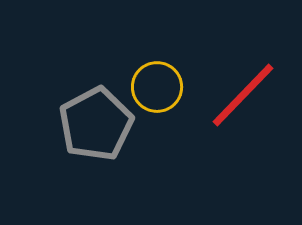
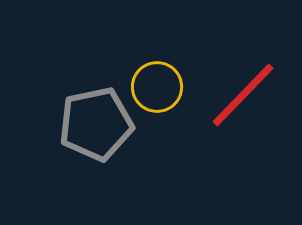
gray pentagon: rotated 16 degrees clockwise
